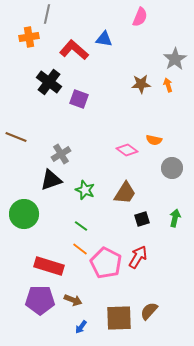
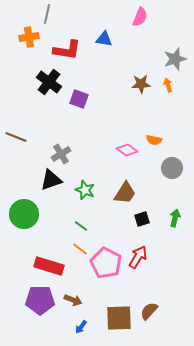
red L-shape: moved 7 px left; rotated 148 degrees clockwise
gray star: rotated 15 degrees clockwise
